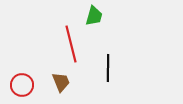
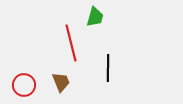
green trapezoid: moved 1 px right, 1 px down
red line: moved 1 px up
red circle: moved 2 px right
